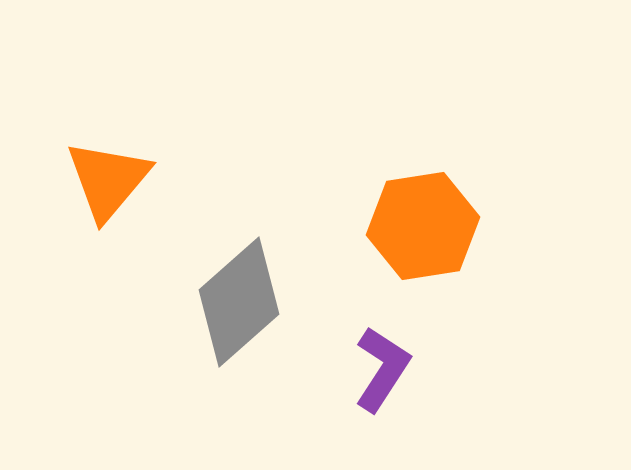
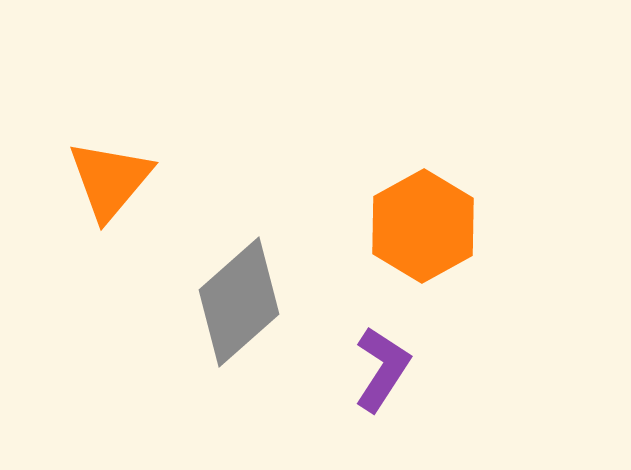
orange triangle: moved 2 px right
orange hexagon: rotated 20 degrees counterclockwise
